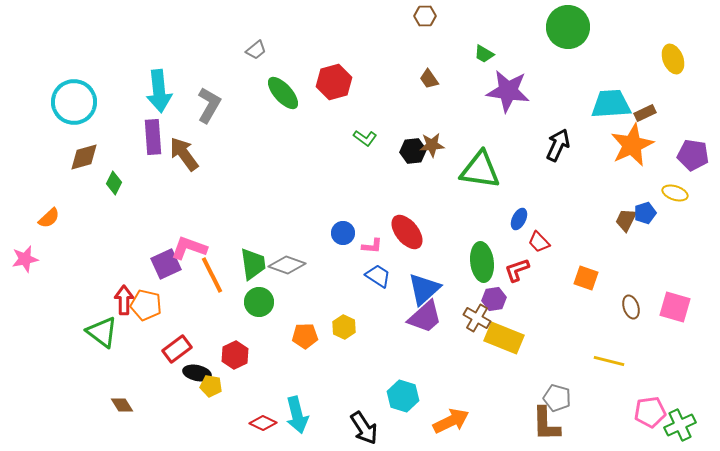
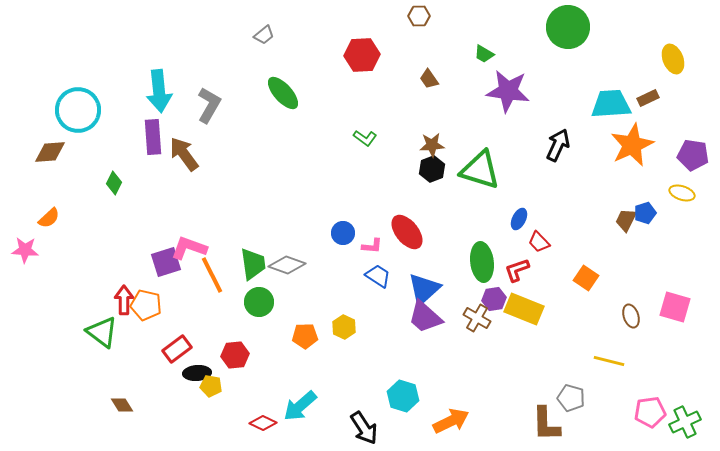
brown hexagon at (425, 16): moved 6 px left
gray trapezoid at (256, 50): moved 8 px right, 15 px up
red hexagon at (334, 82): moved 28 px right, 27 px up; rotated 12 degrees clockwise
cyan circle at (74, 102): moved 4 px right, 8 px down
brown rectangle at (645, 113): moved 3 px right, 15 px up
black hexagon at (413, 151): moved 19 px right, 18 px down; rotated 15 degrees counterclockwise
brown diamond at (84, 157): moved 34 px left, 5 px up; rotated 12 degrees clockwise
green triangle at (480, 170): rotated 9 degrees clockwise
yellow ellipse at (675, 193): moved 7 px right
pink star at (25, 259): moved 9 px up; rotated 16 degrees clockwise
purple square at (166, 264): moved 2 px up; rotated 8 degrees clockwise
orange square at (586, 278): rotated 15 degrees clockwise
brown ellipse at (631, 307): moved 9 px down
purple trapezoid at (425, 317): rotated 84 degrees clockwise
yellow rectangle at (504, 338): moved 20 px right, 29 px up
red hexagon at (235, 355): rotated 20 degrees clockwise
black ellipse at (197, 373): rotated 16 degrees counterclockwise
gray pentagon at (557, 398): moved 14 px right
cyan arrow at (297, 415): moved 3 px right, 9 px up; rotated 63 degrees clockwise
green cross at (680, 425): moved 5 px right, 3 px up
